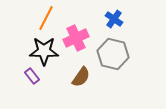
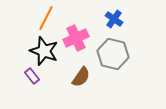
black star: rotated 20 degrees clockwise
